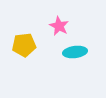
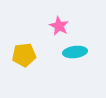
yellow pentagon: moved 10 px down
